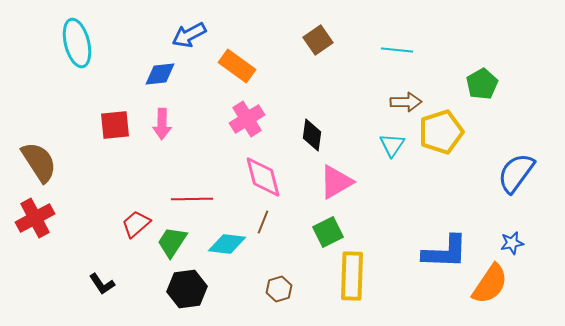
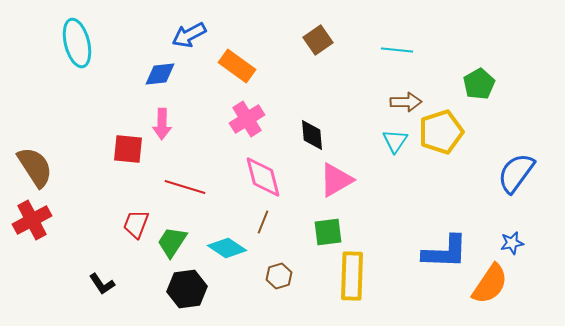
green pentagon: moved 3 px left
red square: moved 13 px right, 24 px down; rotated 12 degrees clockwise
black diamond: rotated 12 degrees counterclockwise
cyan triangle: moved 3 px right, 4 px up
brown semicircle: moved 4 px left, 5 px down
pink triangle: moved 2 px up
red line: moved 7 px left, 12 px up; rotated 18 degrees clockwise
red cross: moved 3 px left, 2 px down
red trapezoid: rotated 28 degrees counterclockwise
green square: rotated 20 degrees clockwise
cyan diamond: moved 4 px down; rotated 27 degrees clockwise
brown hexagon: moved 13 px up
